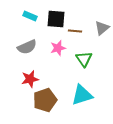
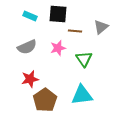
black square: moved 2 px right, 5 px up
gray triangle: moved 1 px left, 1 px up
cyan triangle: rotated 10 degrees clockwise
brown pentagon: rotated 15 degrees counterclockwise
